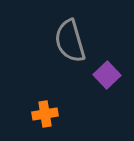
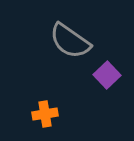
gray semicircle: rotated 39 degrees counterclockwise
